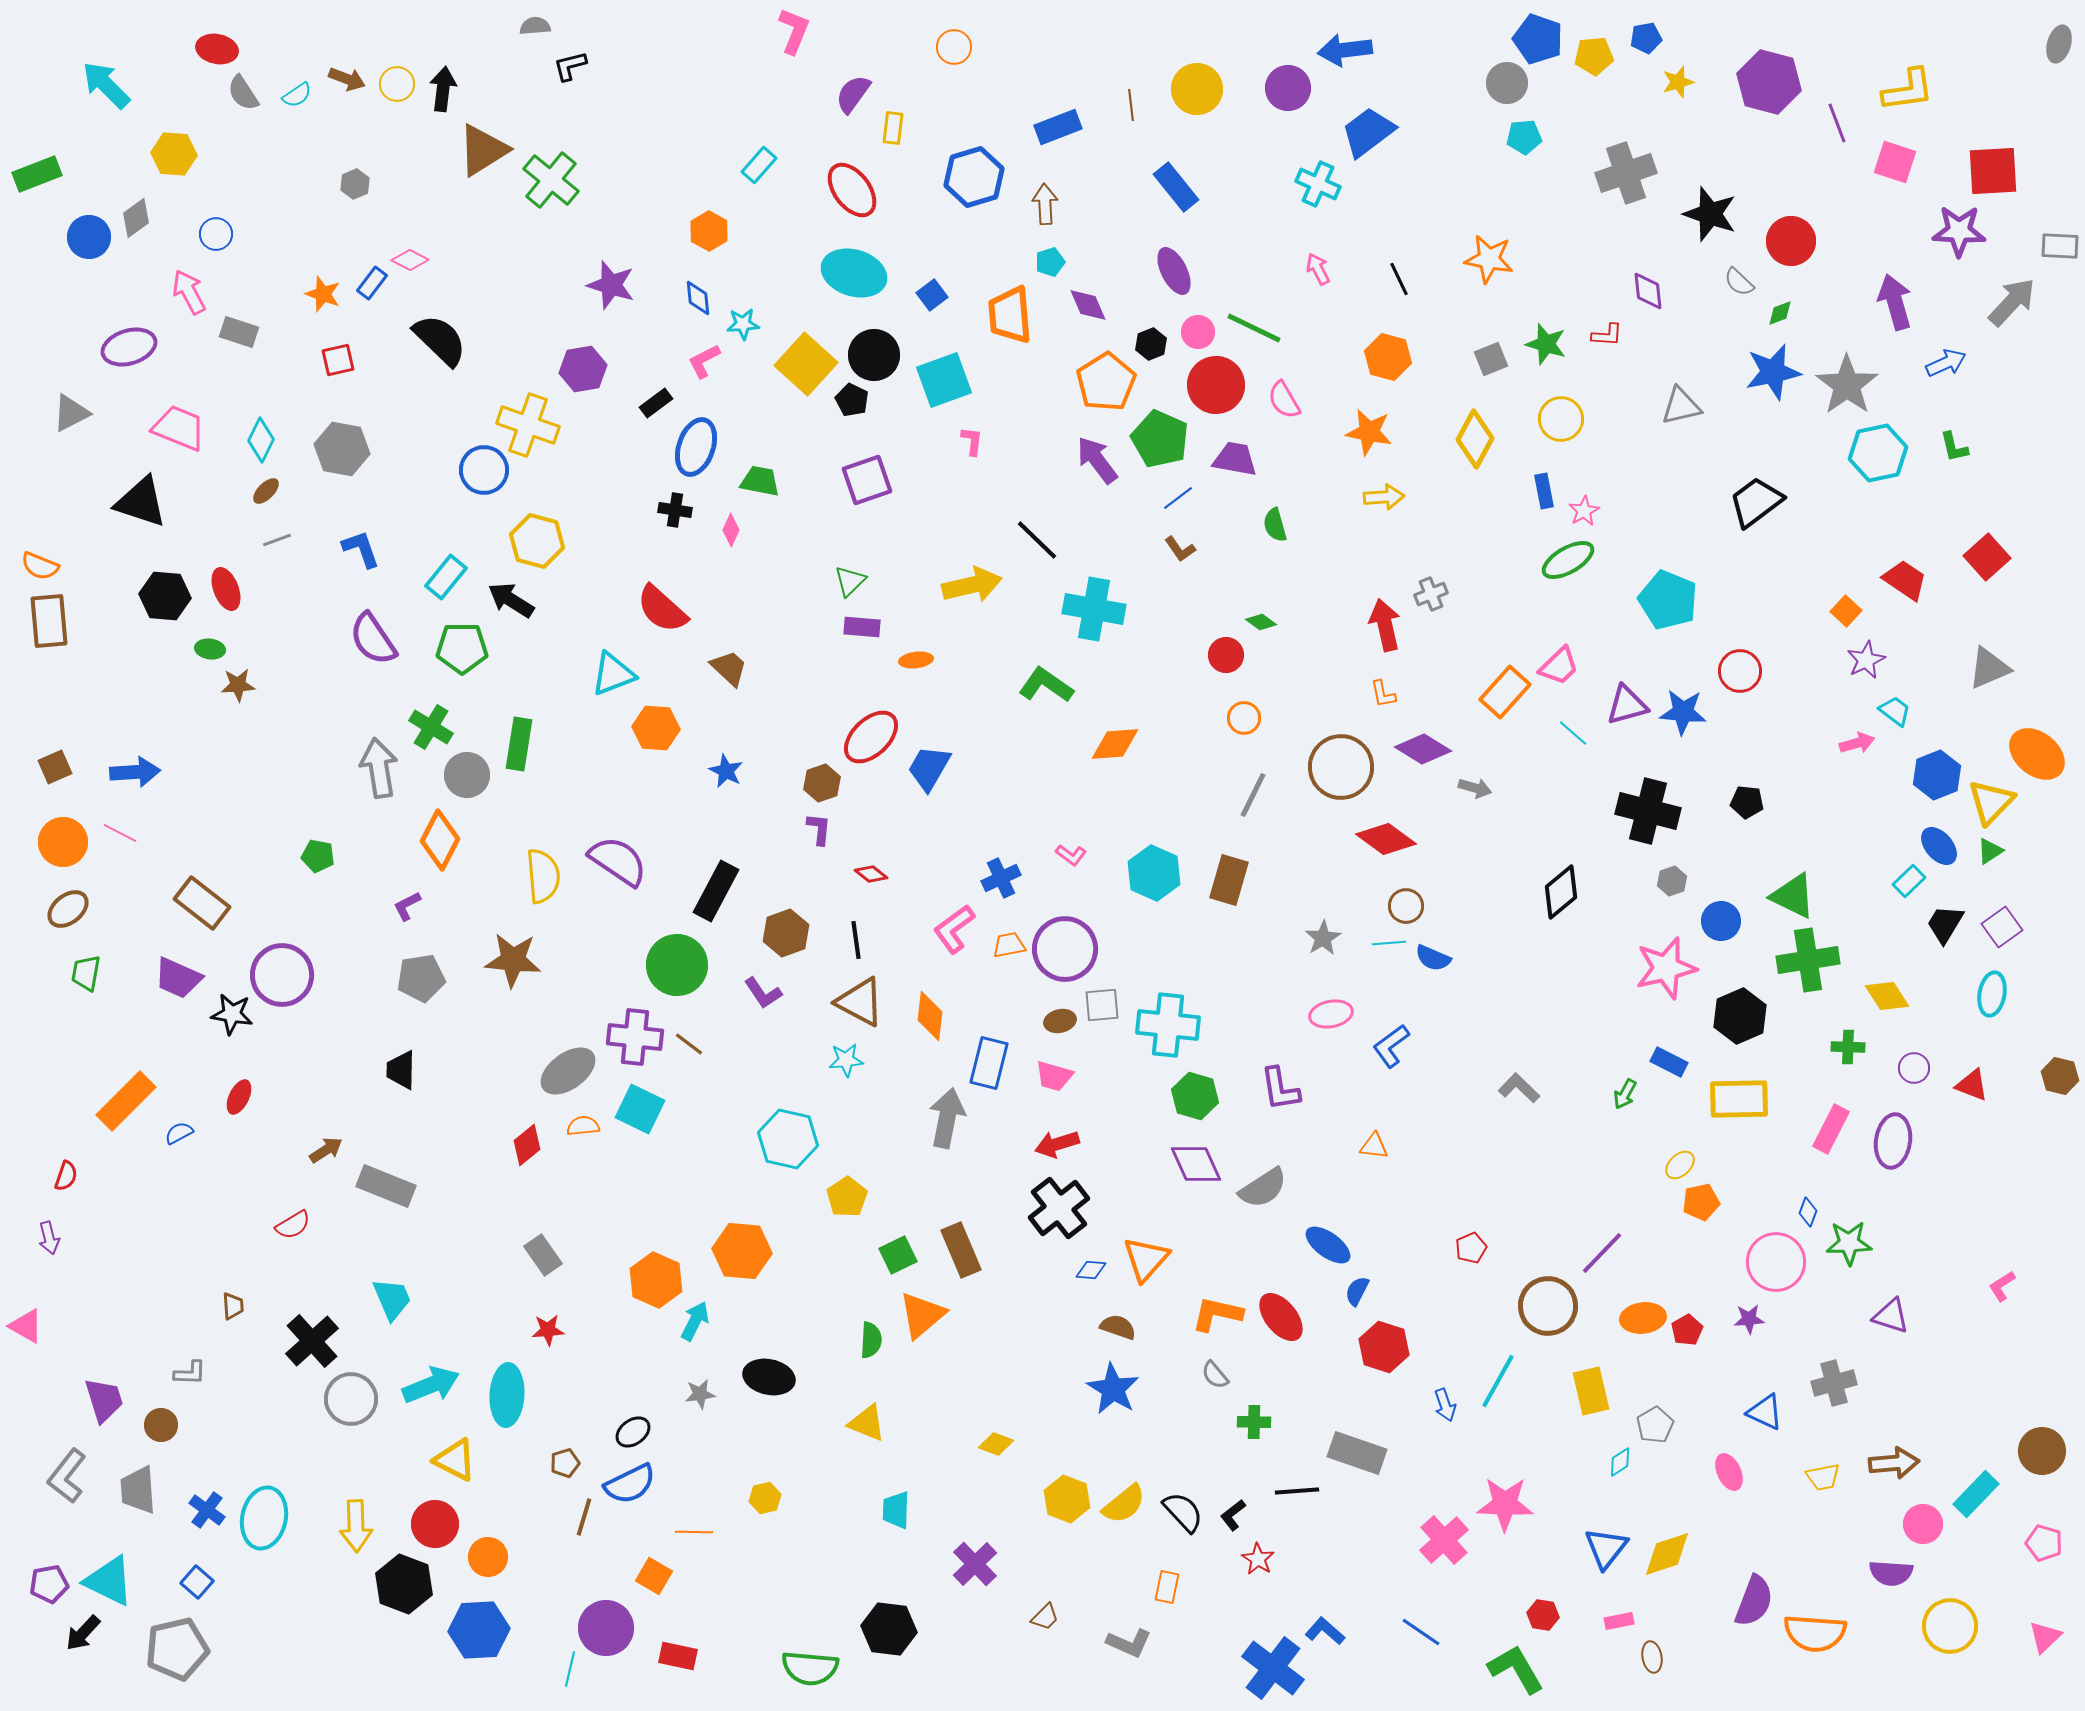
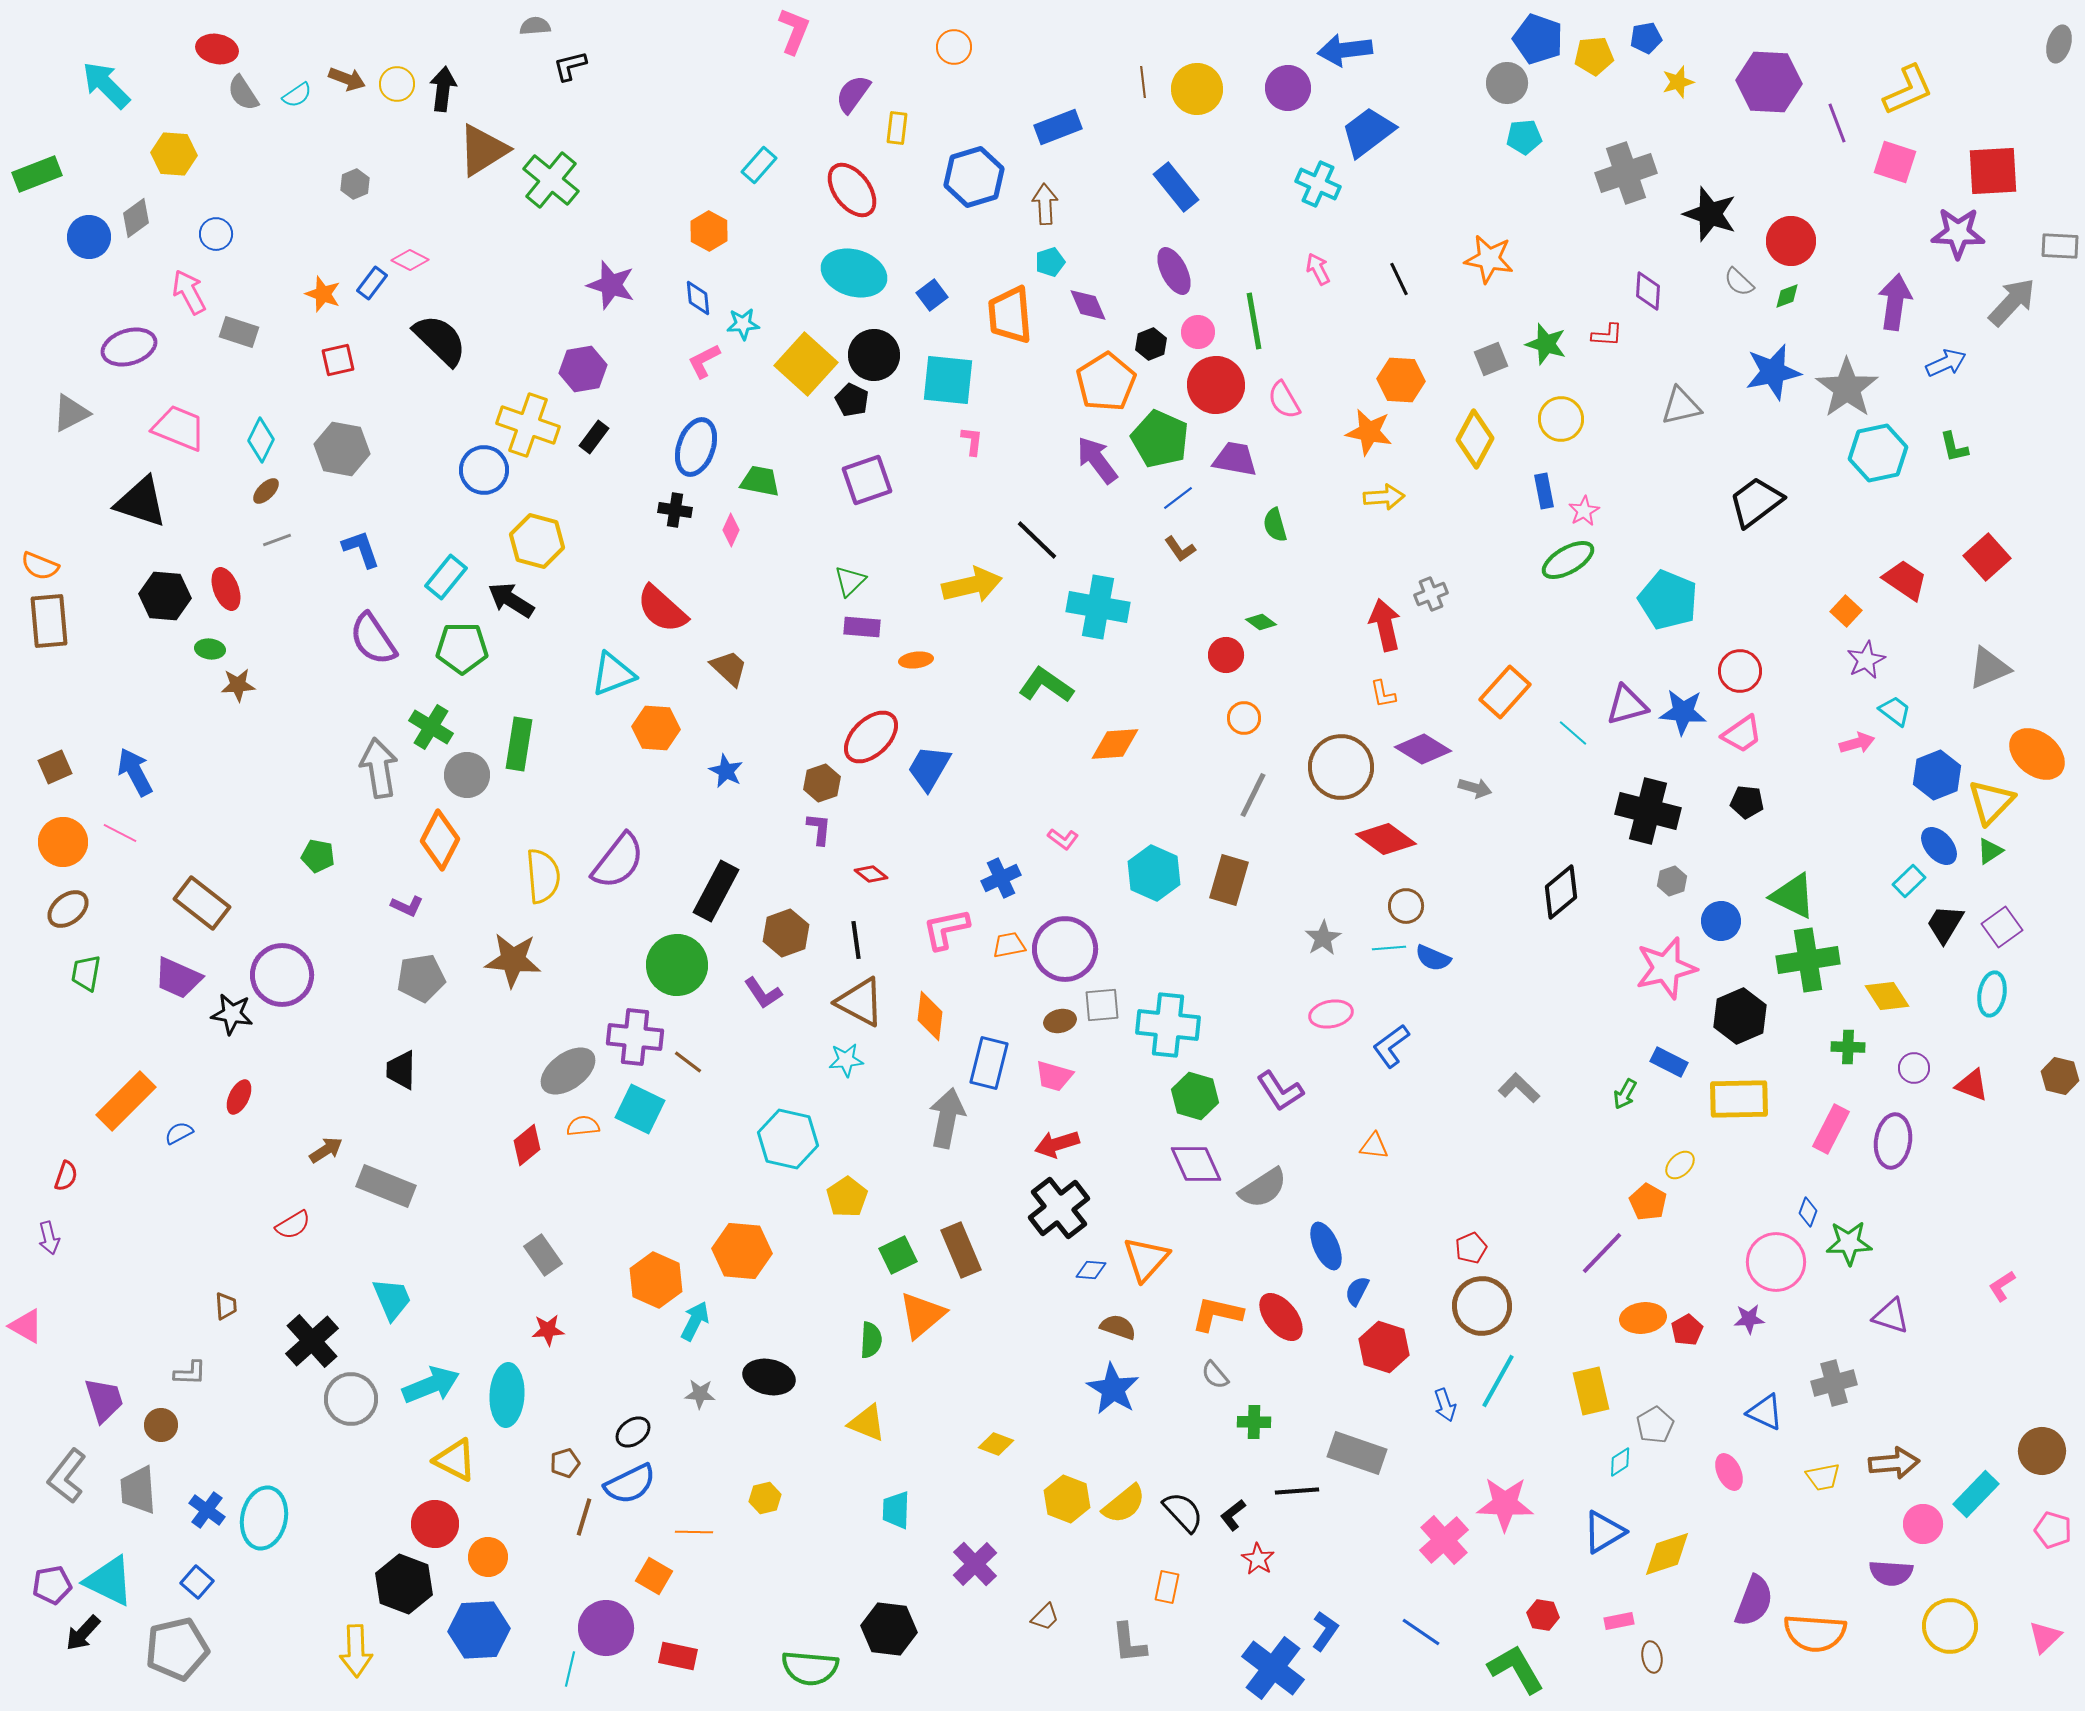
purple hexagon at (1769, 82): rotated 12 degrees counterclockwise
yellow L-shape at (1908, 90): rotated 16 degrees counterclockwise
brown line at (1131, 105): moved 12 px right, 23 px up
yellow rectangle at (893, 128): moved 4 px right
purple star at (1959, 231): moved 1 px left, 2 px down
purple diamond at (1648, 291): rotated 9 degrees clockwise
purple arrow at (1895, 302): rotated 24 degrees clockwise
green diamond at (1780, 313): moved 7 px right, 17 px up
green line at (1254, 328): moved 7 px up; rotated 54 degrees clockwise
orange hexagon at (1388, 357): moved 13 px right, 23 px down; rotated 12 degrees counterclockwise
cyan square at (944, 380): moved 4 px right; rotated 26 degrees clockwise
gray star at (1847, 385): moved 3 px down
black rectangle at (656, 403): moved 62 px left, 34 px down; rotated 16 degrees counterclockwise
cyan cross at (1094, 609): moved 4 px right, 2 px up
pink trapezoid at (1559, 666): moved 183 px right, 68 px down; rotated 9 degrees clockwise
blue arrow at (135, 772): rotated 114 degrees counterclockwise
pink L-shape at (1071, 855): moved 8 px left, 16 px up
purple semicircle at (618, 861): rotated 94 degrees clockwise
purple L-shape at (407, 906): rotated 128 degrees counterclockwise
pink L-shape at (954, 929): moved 8 px left; rotated 24 degrees clockwise
cyan line at (1389, 943): moved 5 px down
brown line at (689, 1044): moved 1 px left, 18 px down
purple L-shape at (1280, 1089): moved 2 px down; rotated 24 degrees counterclockwise
orange pentagon at (1701, 1202): moved 53 px left; rotated 30 degrees counterclockwise
blue ellipse at (1328, 1245): moved 2 px left, 1 px down; rotated 30 degrees clockwise
brown trapezoid at (233, 1306): moved 7 px left
brown circle at (1548, 1306): moved 66 px left
gray star at (700, 1394): rotated 12 degrees clockwise
yellow arrow at (356, 1526): moved 125 px down
pink pentagon at (2044, 1543): moved 9 px right, 13 px up
blue triangle at (1606, 1548): moved 2 px left, 16 px up; rotated 21 degrees clockwise
purple pentagon at (49, 1584): moved 3 px right, 1 px down
blue L-shape at (1325, 1631): rotated 84 degrees clockwise
gray L-shape at (1129, 1643): rotated 60 degrees clockwise
